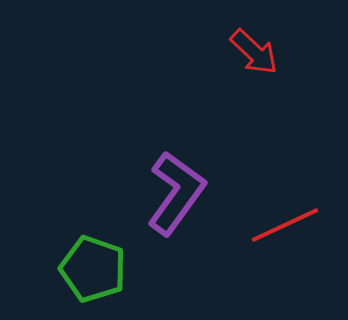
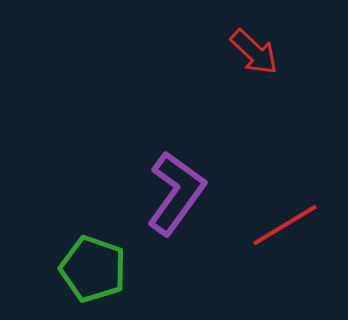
red line: rotated 6 degrees counterclockwise
